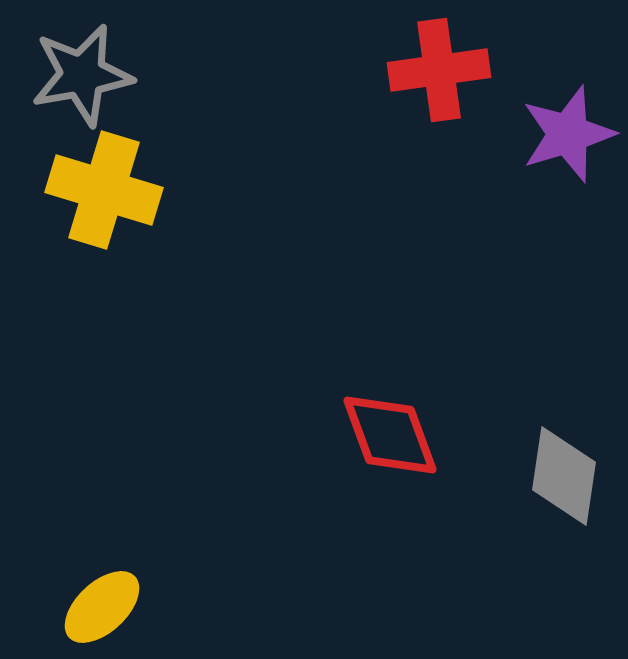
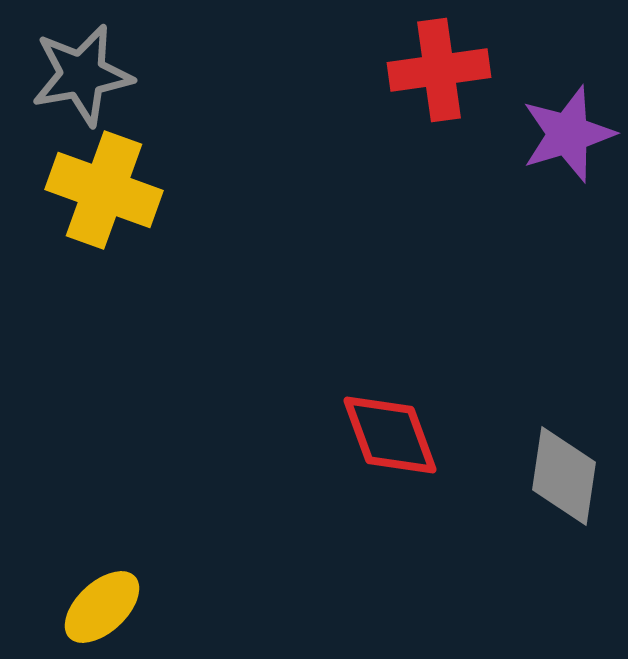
yellow cross: rotated 3 degrees clockwise
